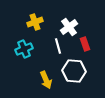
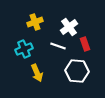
white line: rotated 56 degrees counterclockwise
white hexagon: moved 3 px right
yellow arrow: moved 9 px left, 7 px up
